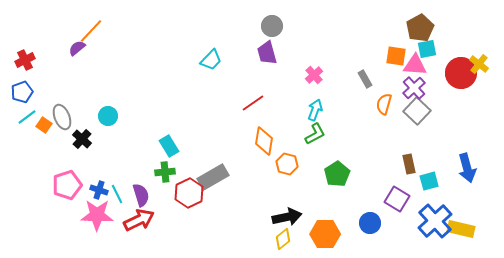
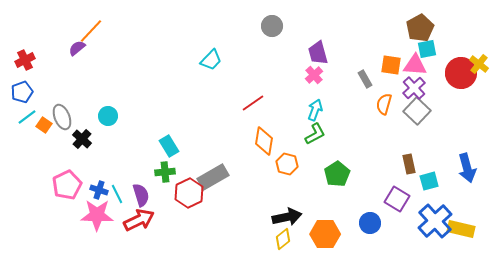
purple trapezoid at (267, 53): moved 51 px right
orange square at (396, 56): moved 5 px left, 9 px down
pink pentagon at (67, 185): rotated 8 degrees counterclockwise
